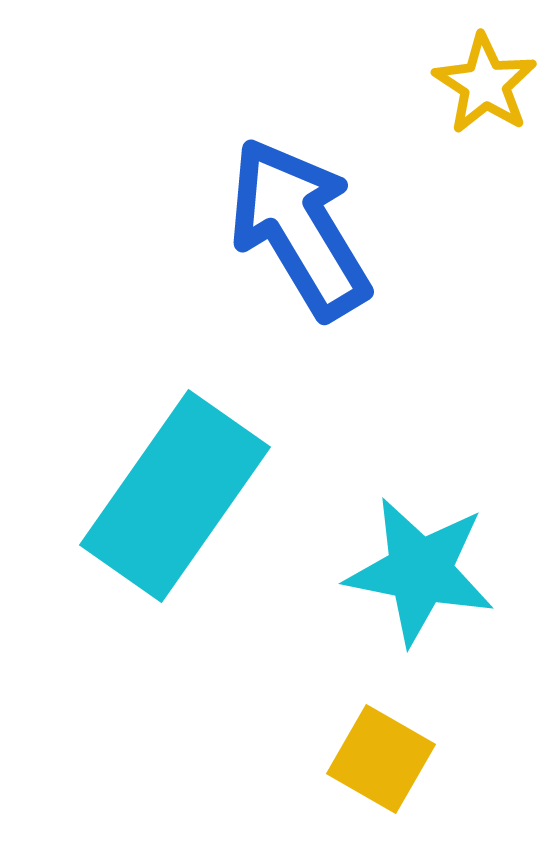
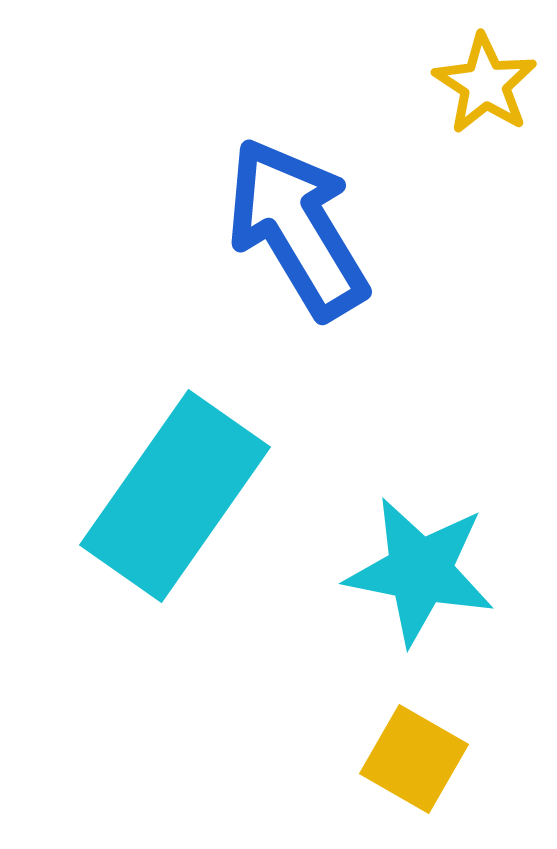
blue arrow: moved 2 px left
yellow square: moved 33 px right
